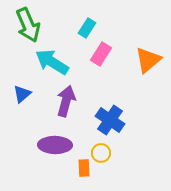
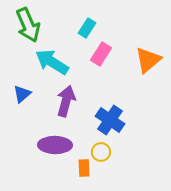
yellow circle: moved 1 px up
